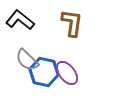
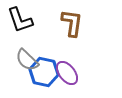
black L-shape: rotated 148 degrees counterclockwise
